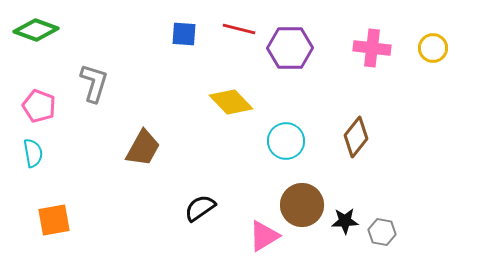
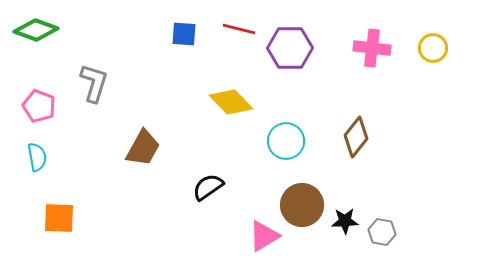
cyan semicircle: moved 4 px right, 4 px down
black semicircle: moved 8 px right, 21 px up
orange square: moved 5 px right, 2 px up; rotated 12 degrees clockwise
